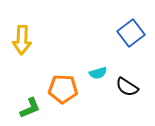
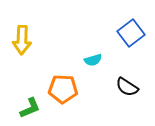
cyan semicircle: moved 5 px left, 13 px up
